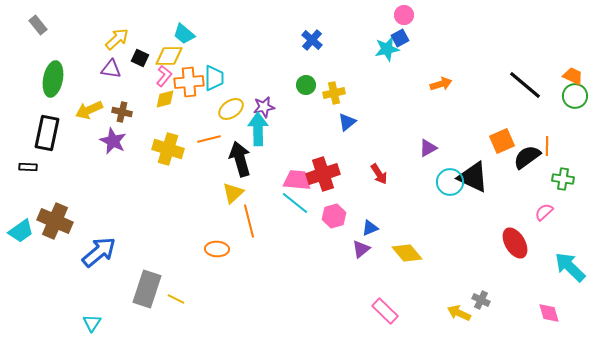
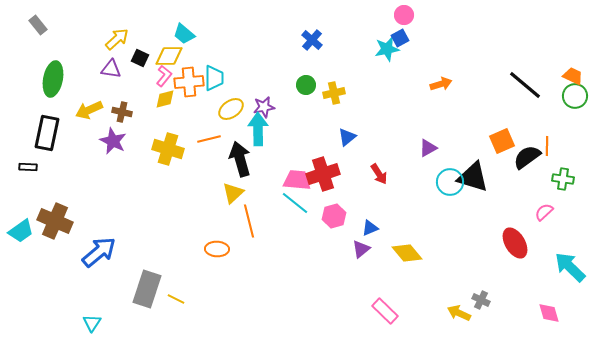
blue triangle at (347, 122): moved 15 px down
black triangle at (473, 177): rotated 8 degrees counterclockwise
